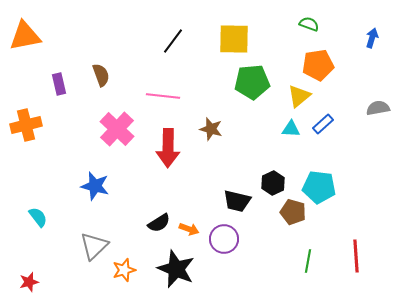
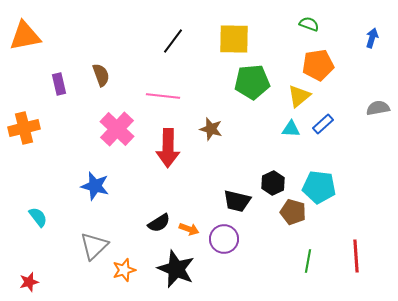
orange cross: moved 2 px left, 3 px down
